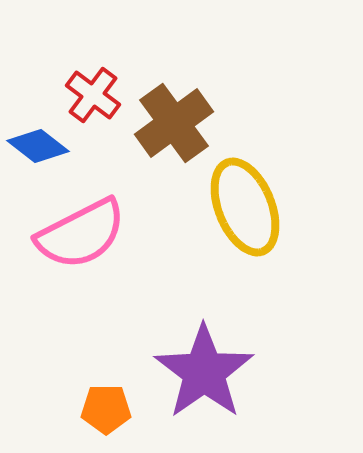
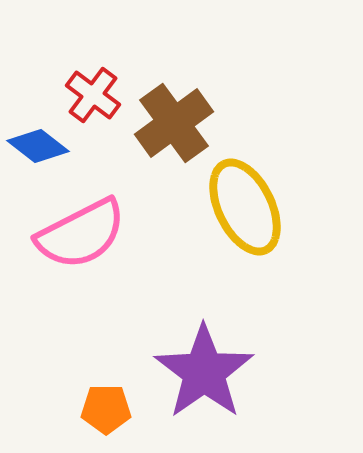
yellow ellipse: rotated 4 degrees counterclockwise
